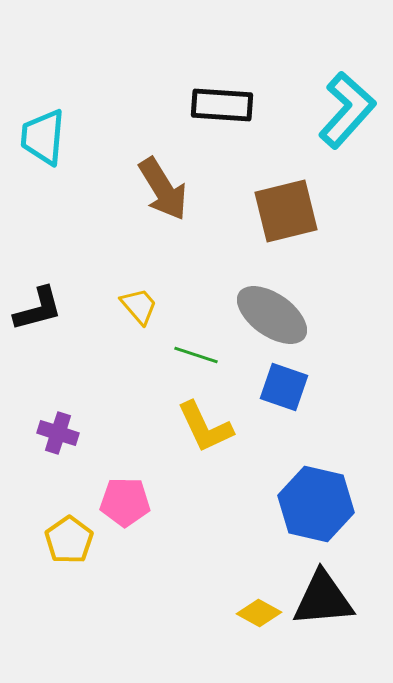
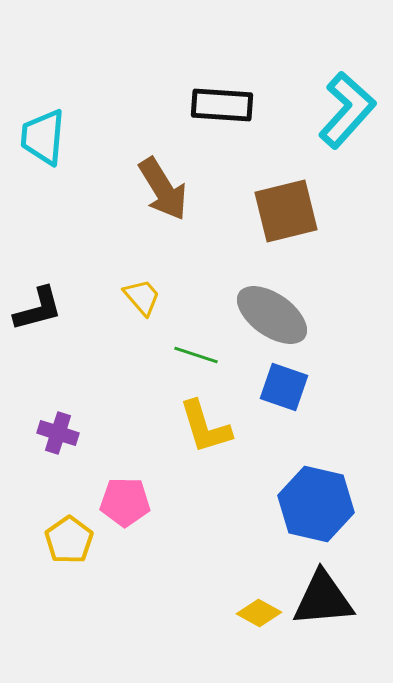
yellow trapezoid: moved 3 px right, 9 px up
yellow L-shape: rotated 8 degrees clockwise
